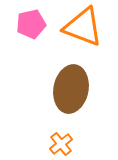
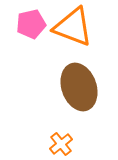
orange triangle: moved 10 px left
brown ellipse: moved 8 px right, 2 px up; rotated 30 degrees counterclockwise
